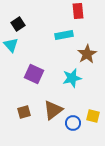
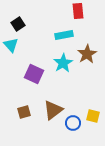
cyan star: moved 9 px left, 15 px up; rotated 18 degrees counterclockwise
